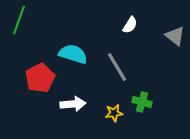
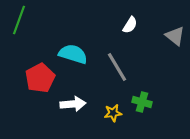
yellow star: moved 1 px left
